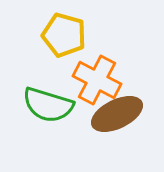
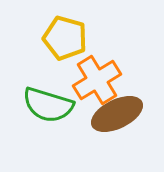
yellow pentagon: moved 1 px right, 3 px down
orange cross: rotated 30 degrees clockwise
